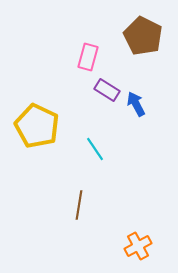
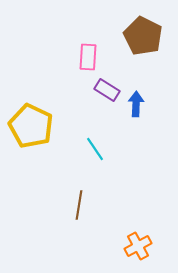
pink rectangle: rotated 12 degrees counterclockwise
blue arrow: rotated 30 degrees clockwise
yellow pentagon: moved 6 px left
